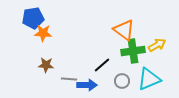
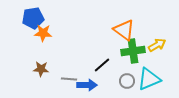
brown star: moved 5 px left, 4 px down
gray circle: moved 5 px right
